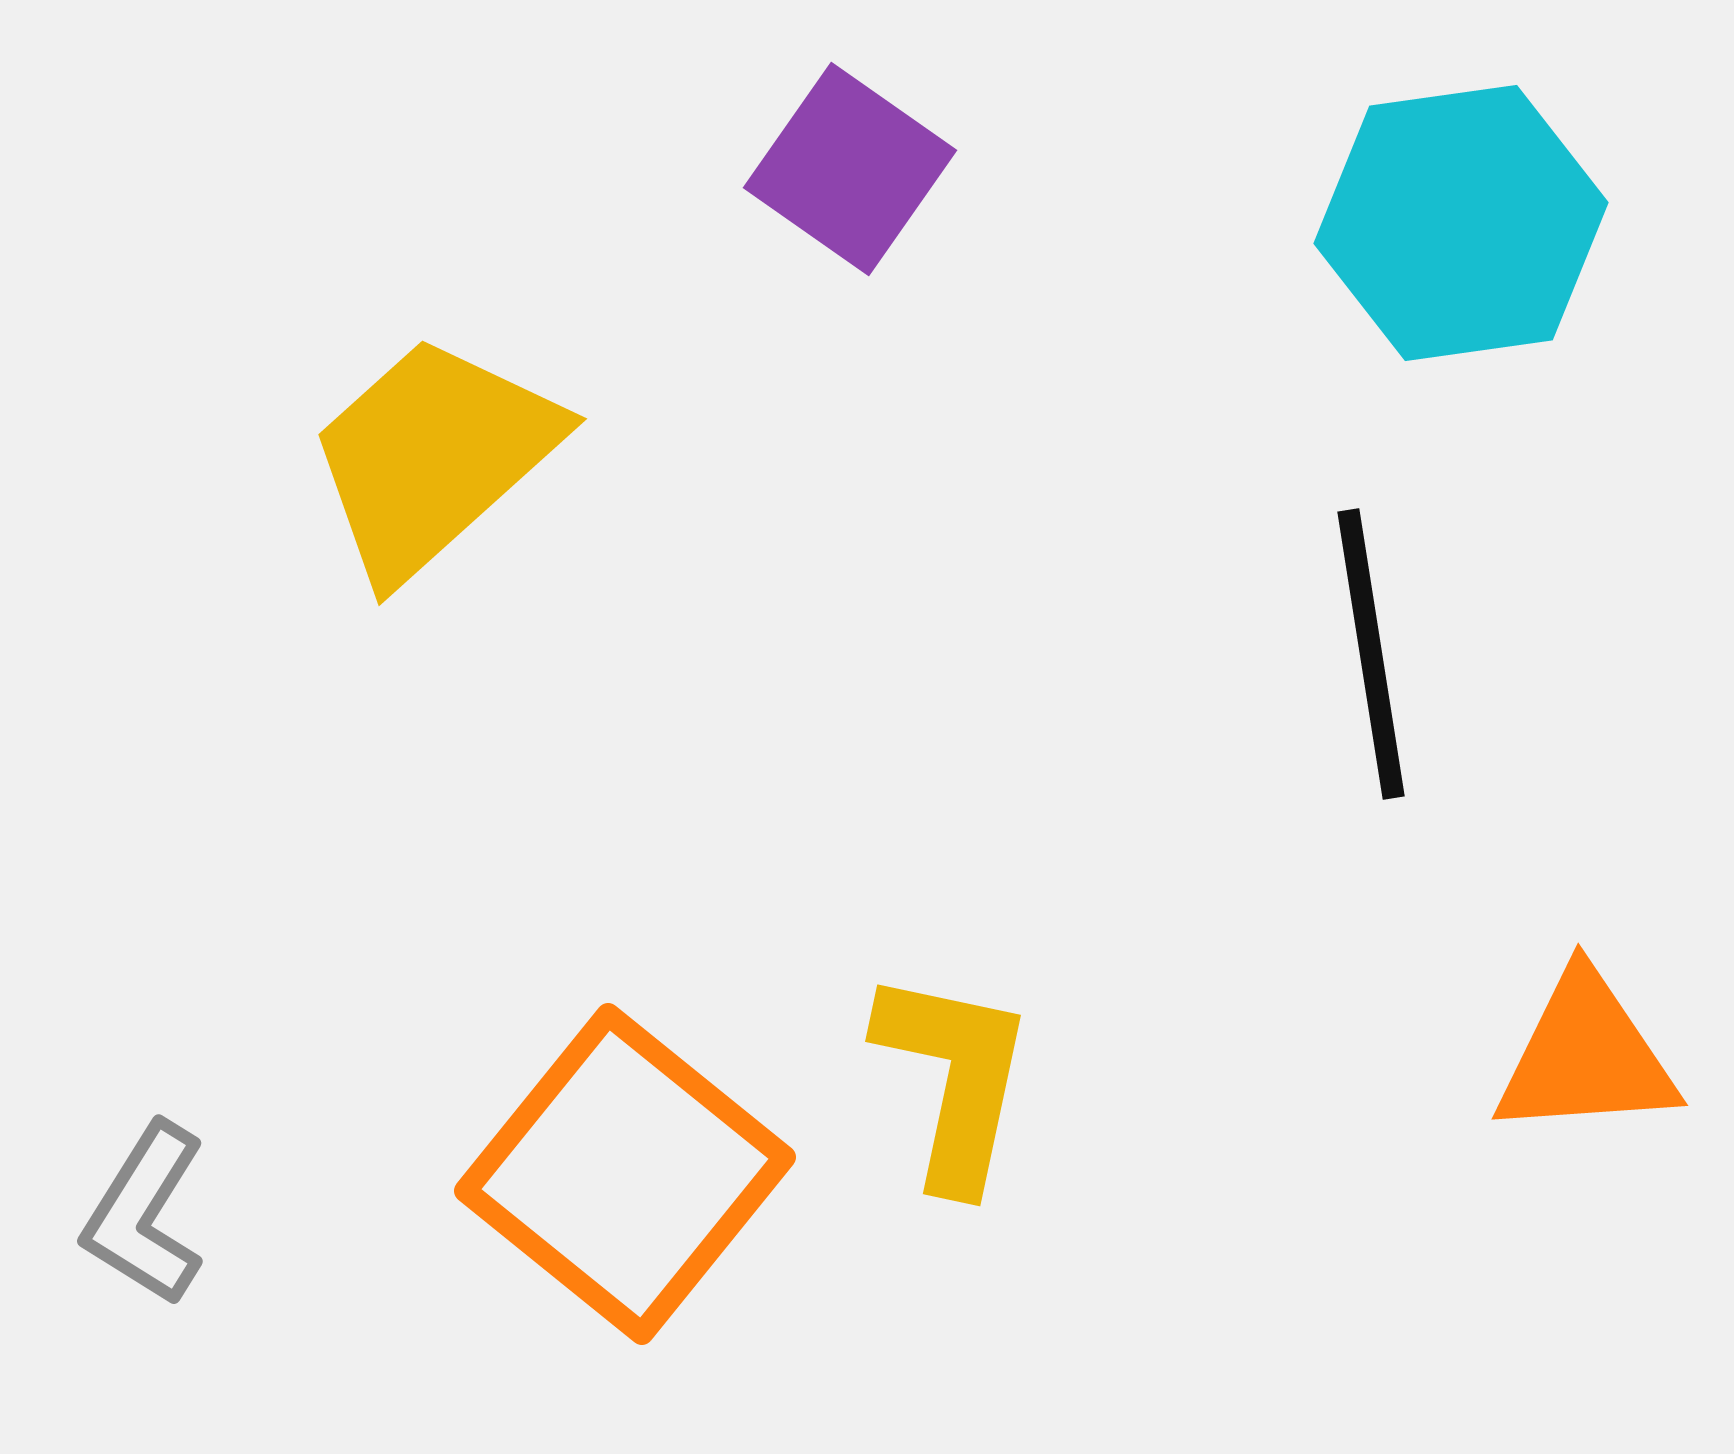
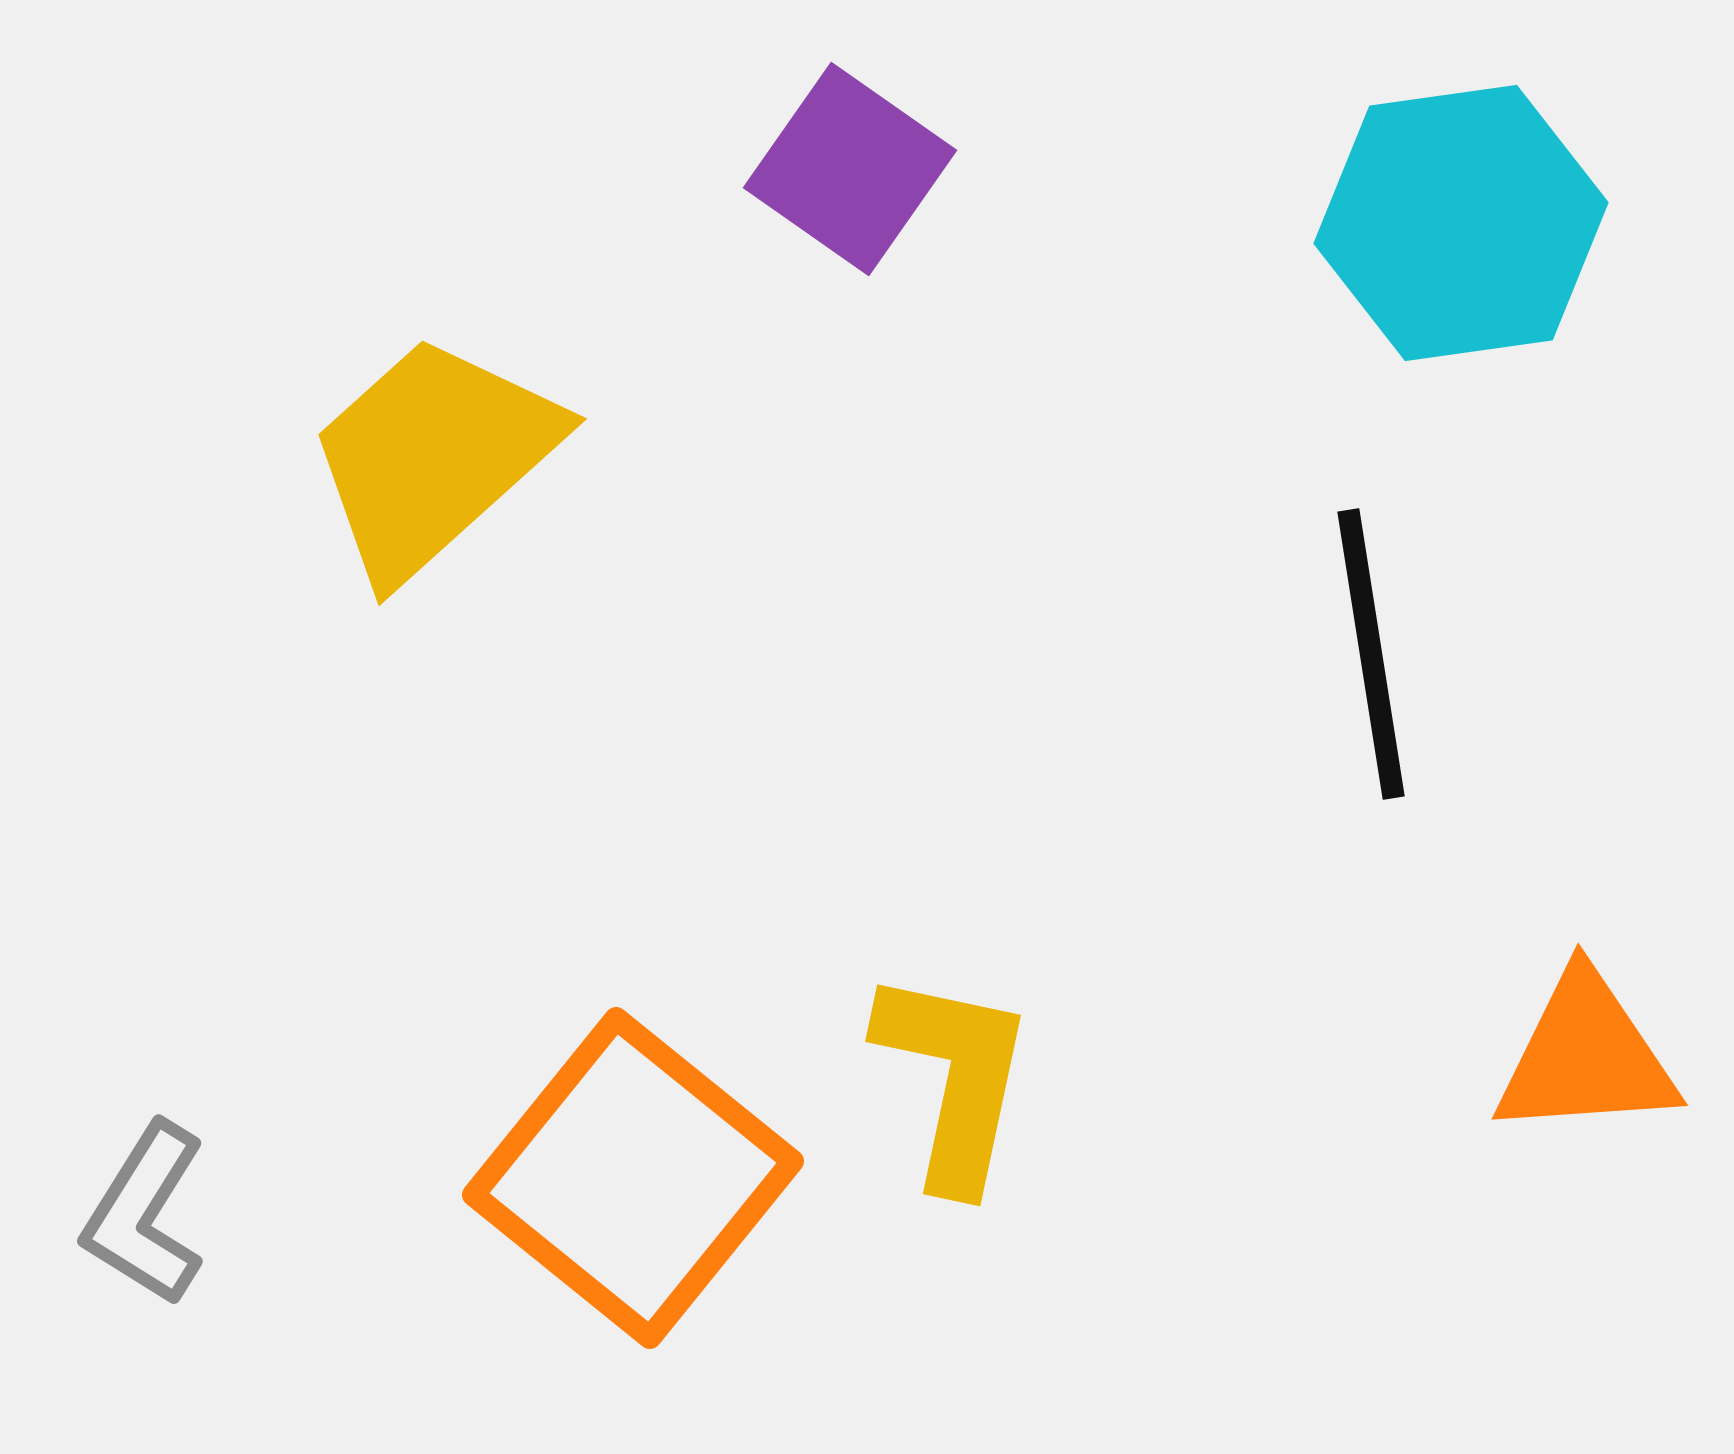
orange square: moved 8 px right, 4 px down
